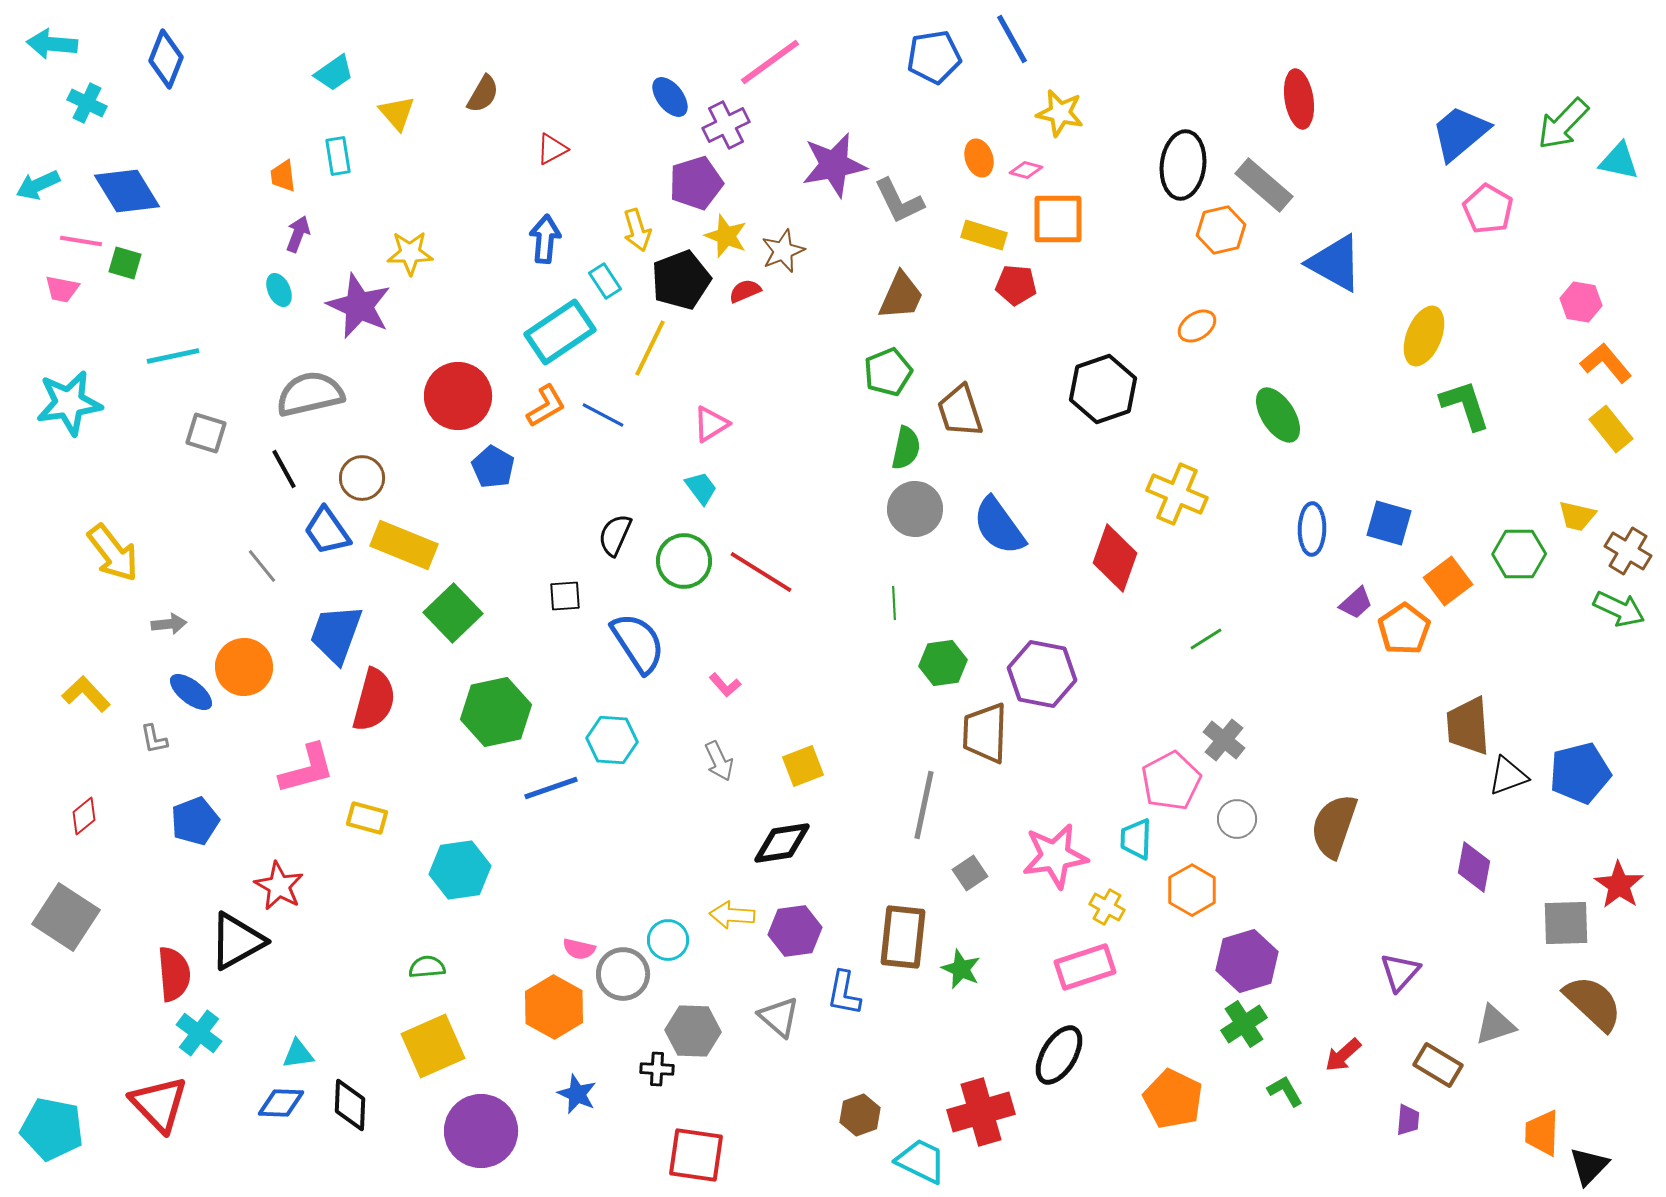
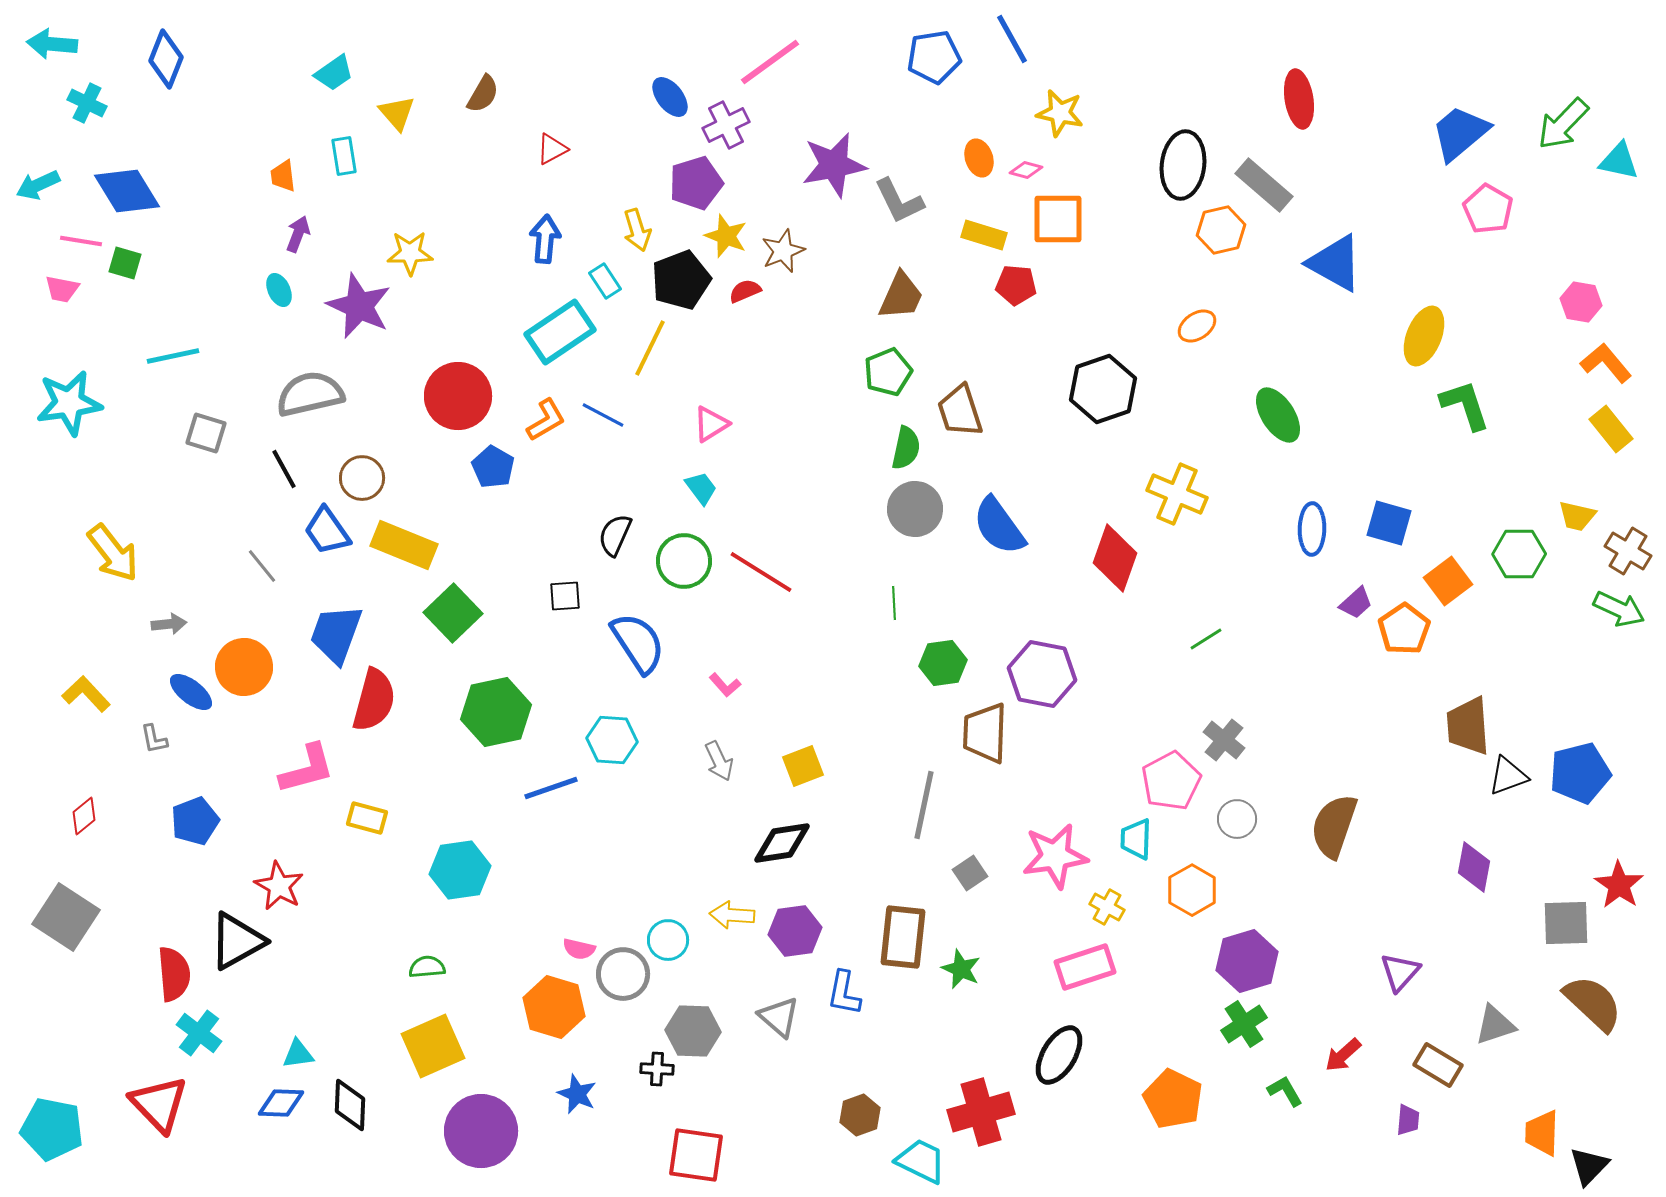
cyan rectangle at (338, 156): moved 6 px right
orange L-shape at (546, 406): moved 14 px down
orange hexagon at (554, 1007): rotated 12 degrees counterclockwise
